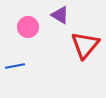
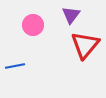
purple triangle: moved 11 px right; rotated 36 degrees clockwise
pink circle: moved 5 px right, 2 px up
